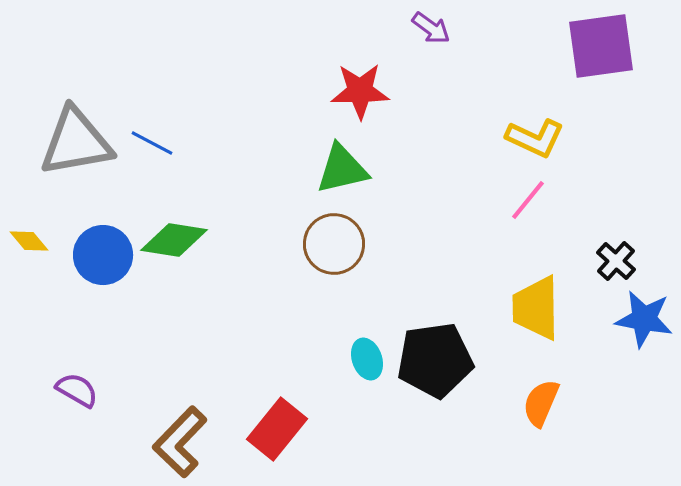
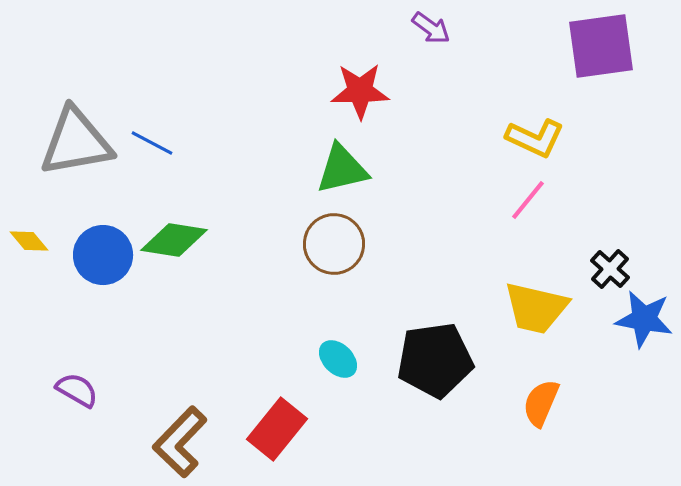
black cross: moved 6 px left, 8 px down
yellow trapezoid: rotated 76 degrees counterclockwise
cyan ellipse: moved 29 px left; rotated 27 degrees counterclockwise
